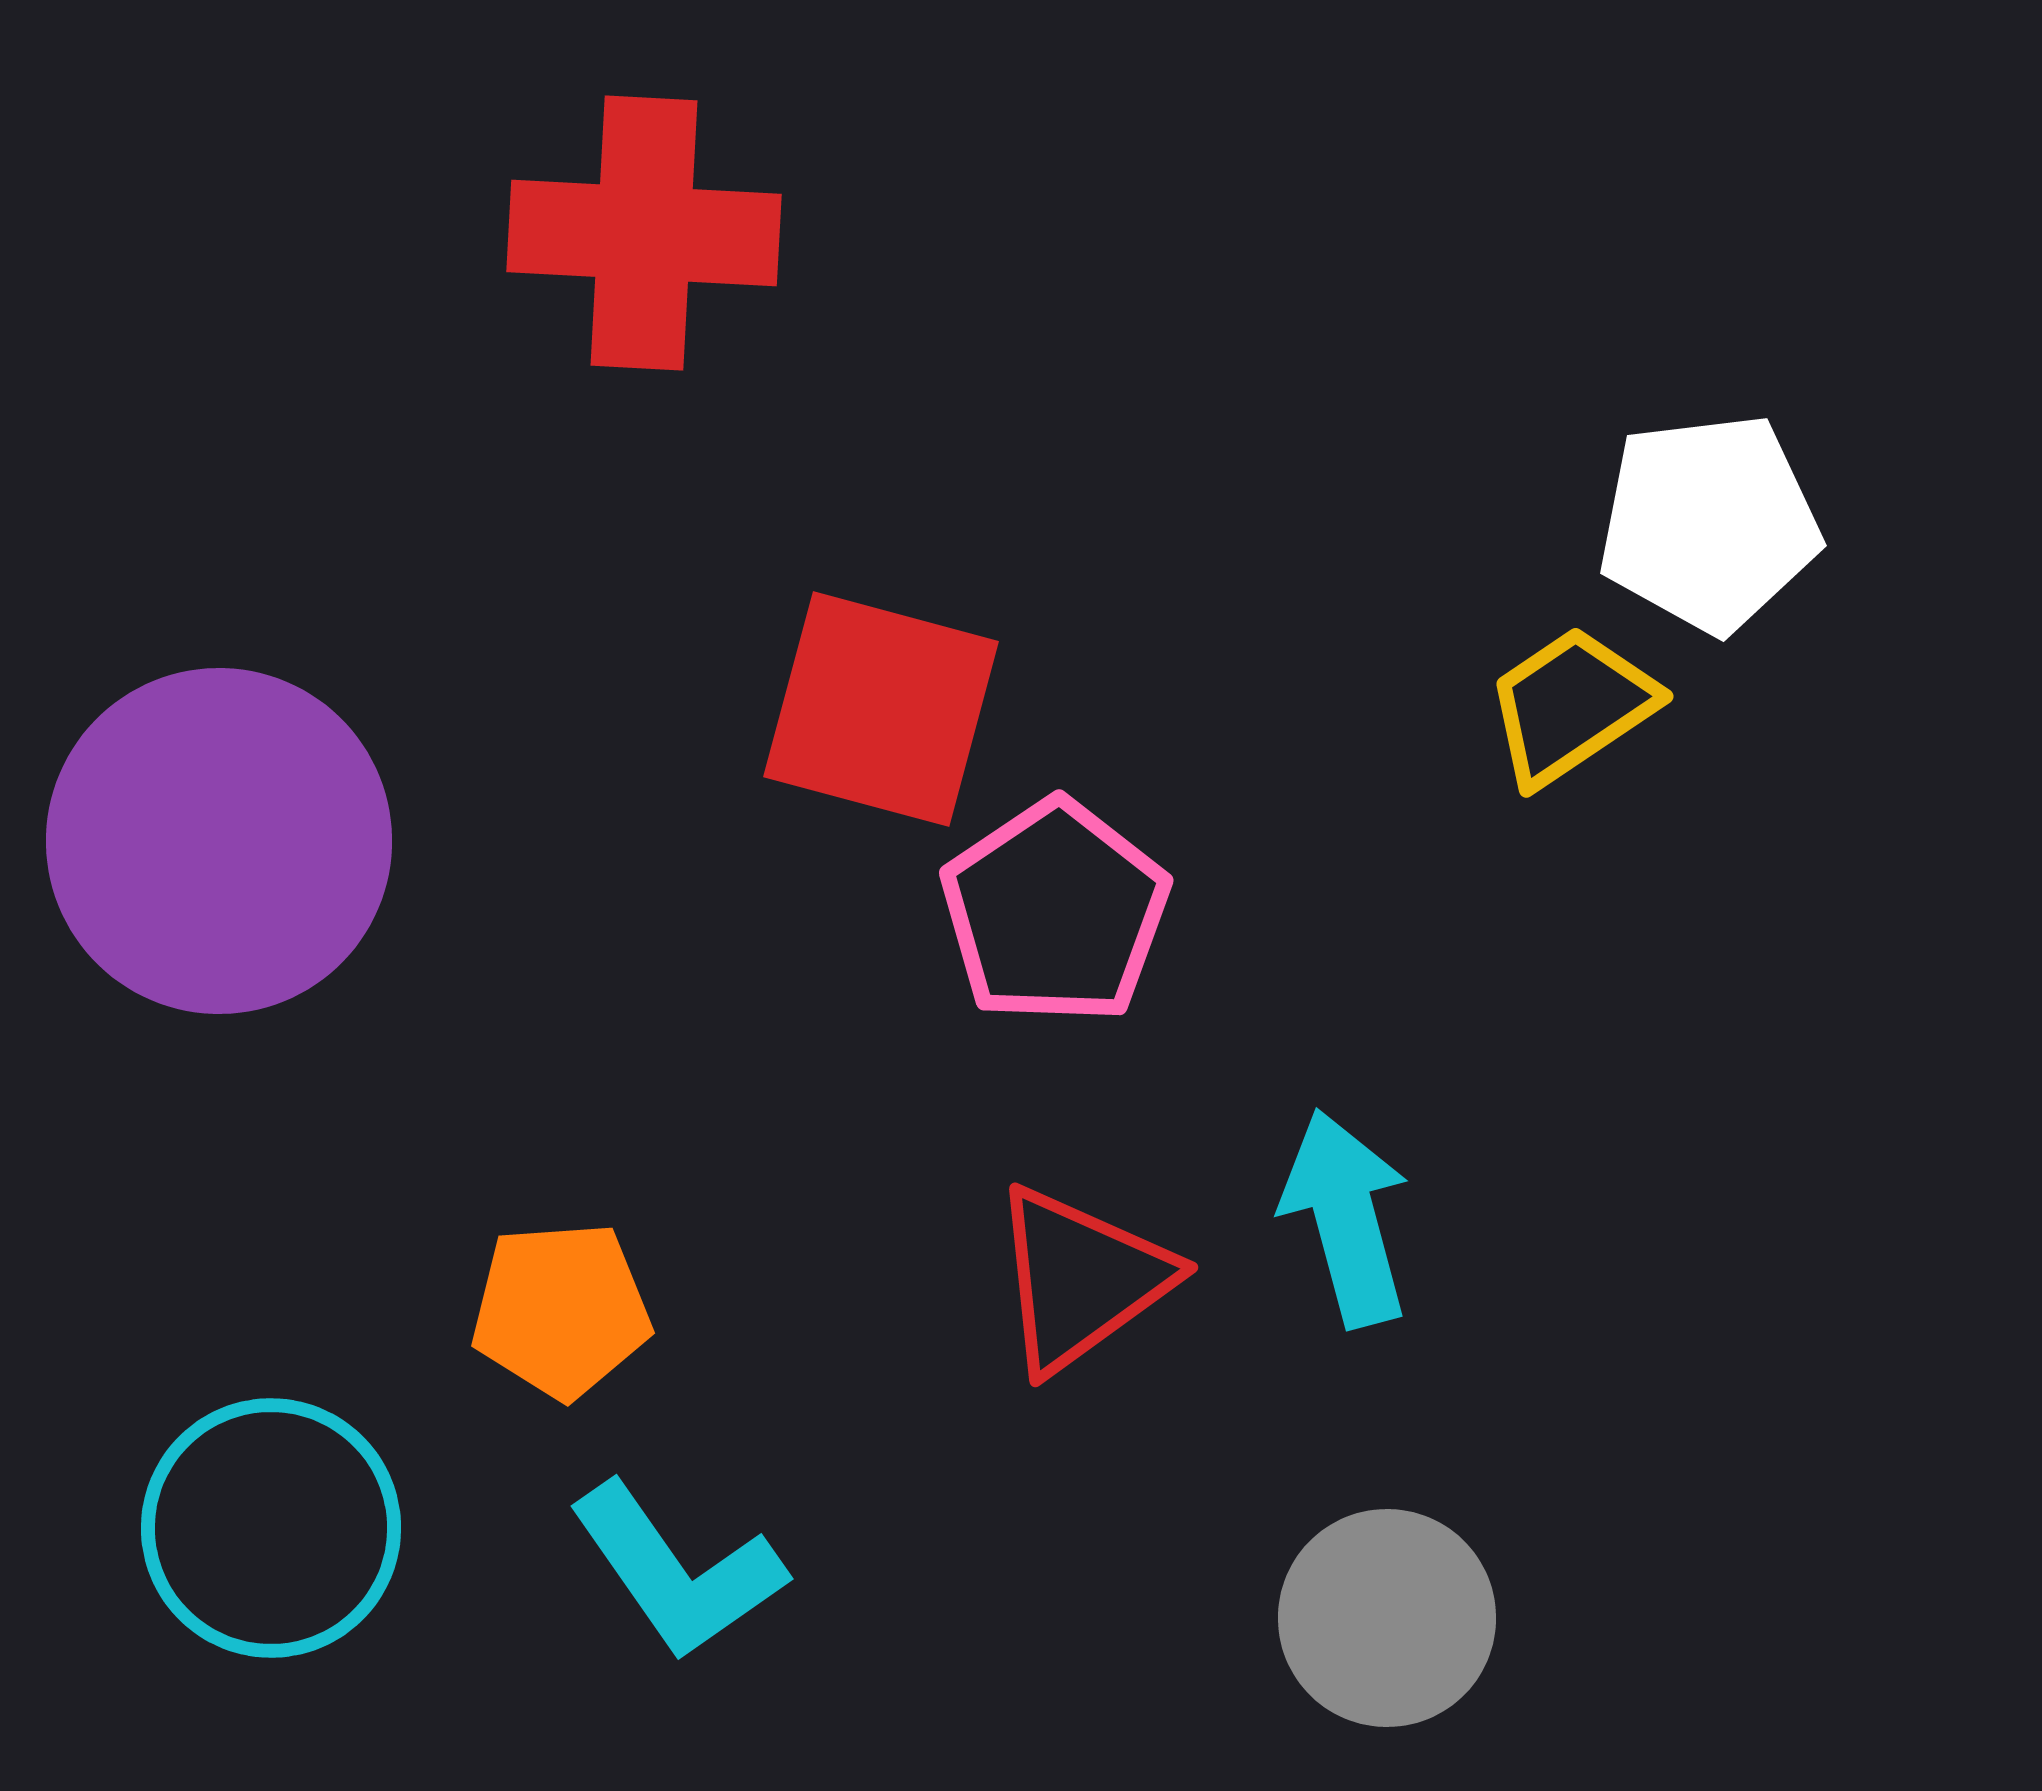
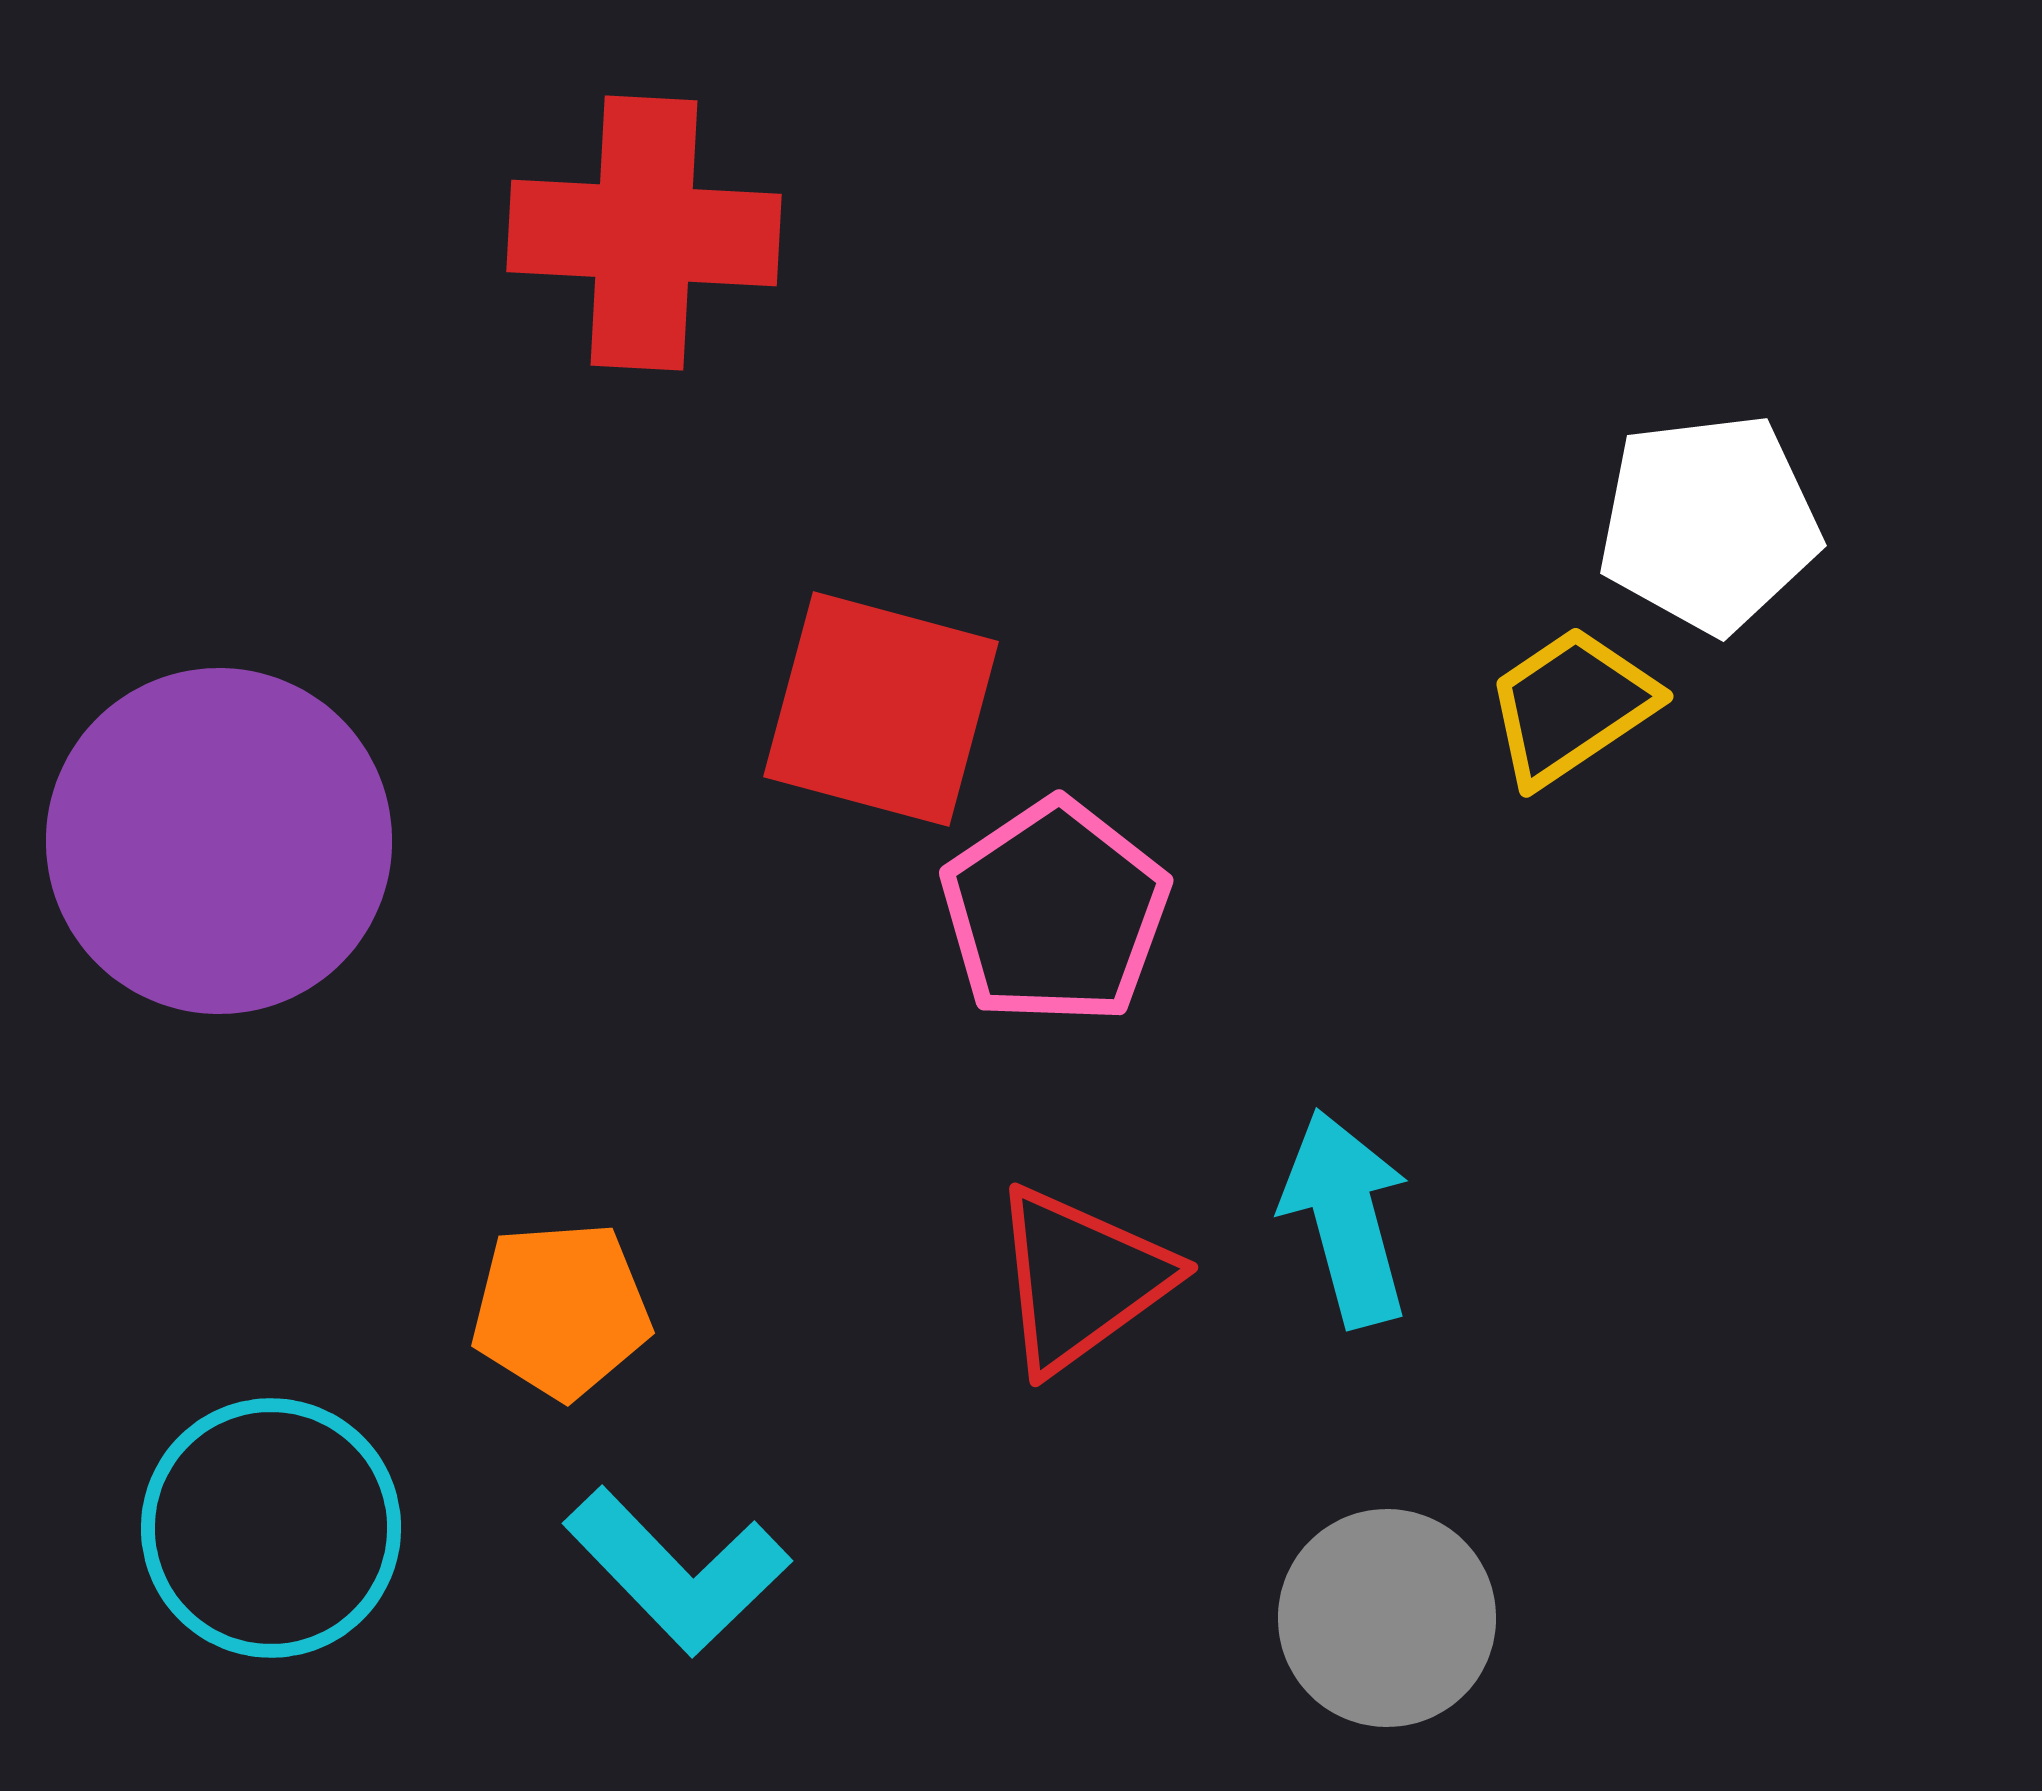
cyan L-shape: rotated 9 degrees counterclockwise
